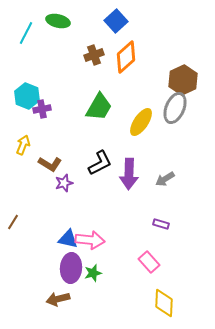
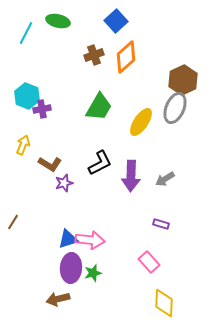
purple arrow: moved 2 px right, 2 px down
blue triangle: rotated 30 degrees counterclockwise
